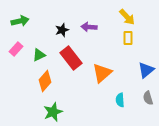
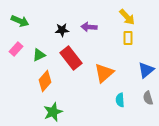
green arrow: rotated 36 degrees clockwise
black star: rotated 16 degrees clockwise
orange triangle: moved 2 px right
